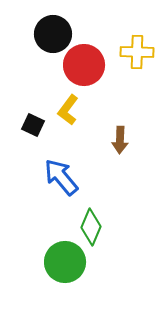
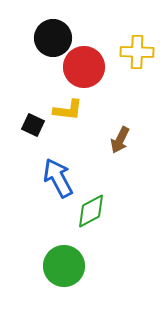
black circle: moved 4 px down
red circle: moved 2 px down
yellow L-shape: rotated 120 degrees counterclockwise
brown arrow: rotated 24 degrees clockwise
blue arrow: moved 3 px left, 1 px down; rotated 12 degrees clockwise
green diamond: moved 16 px up; rotated 39 degrees clockwise
green circle: moved 1 px left, 4 px down
